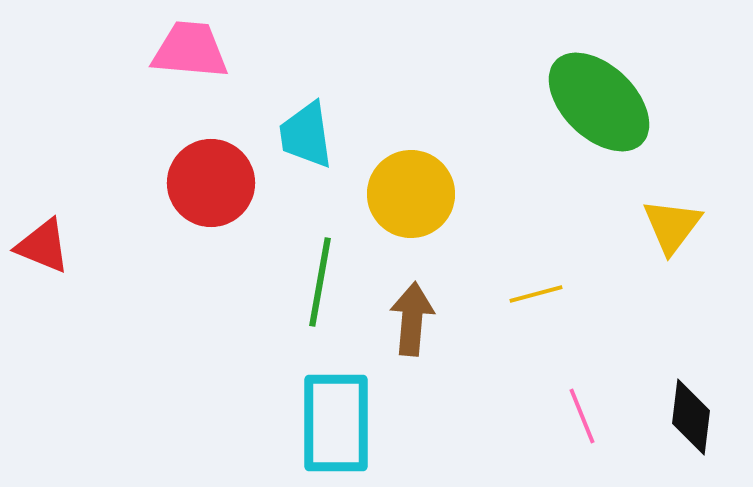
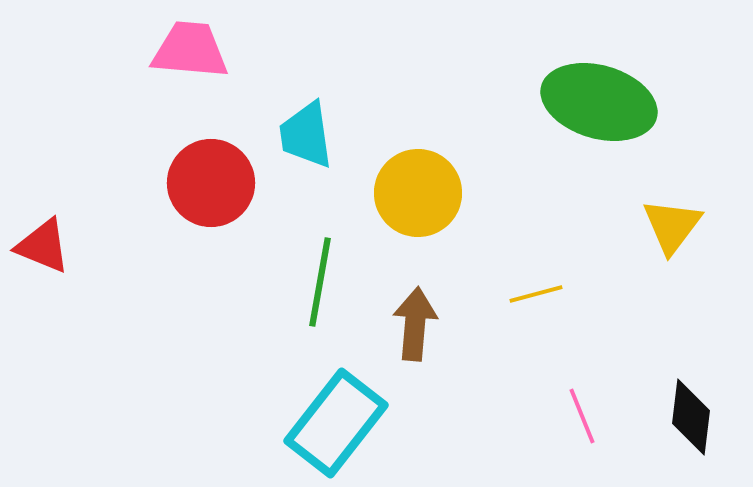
green ellipse: rotated 28 degrees counterclockwise
yellow circle: moved 7 px right, 1 px up
brown arrow: moved 3 px right, 5 px down
cyan rectangle: rotated 38 degrees clockwise
